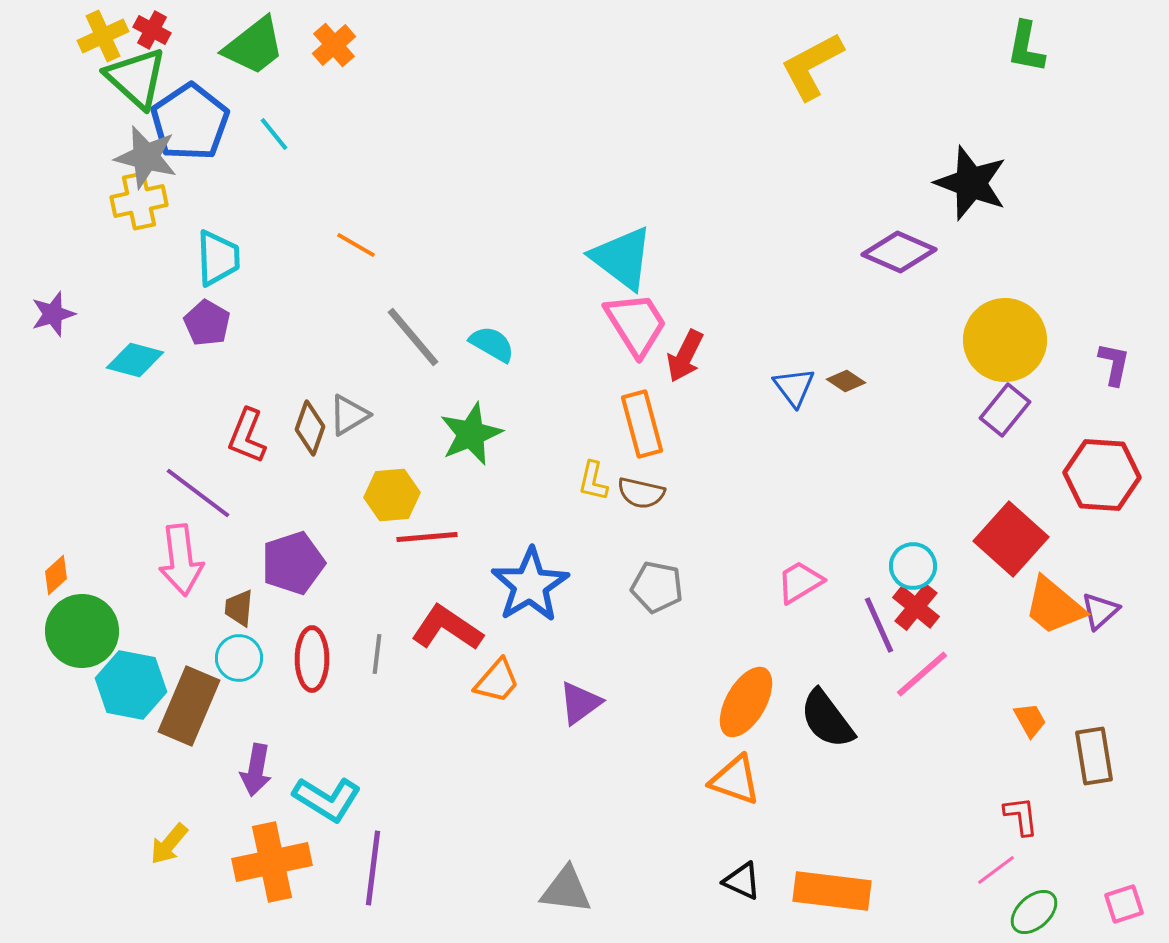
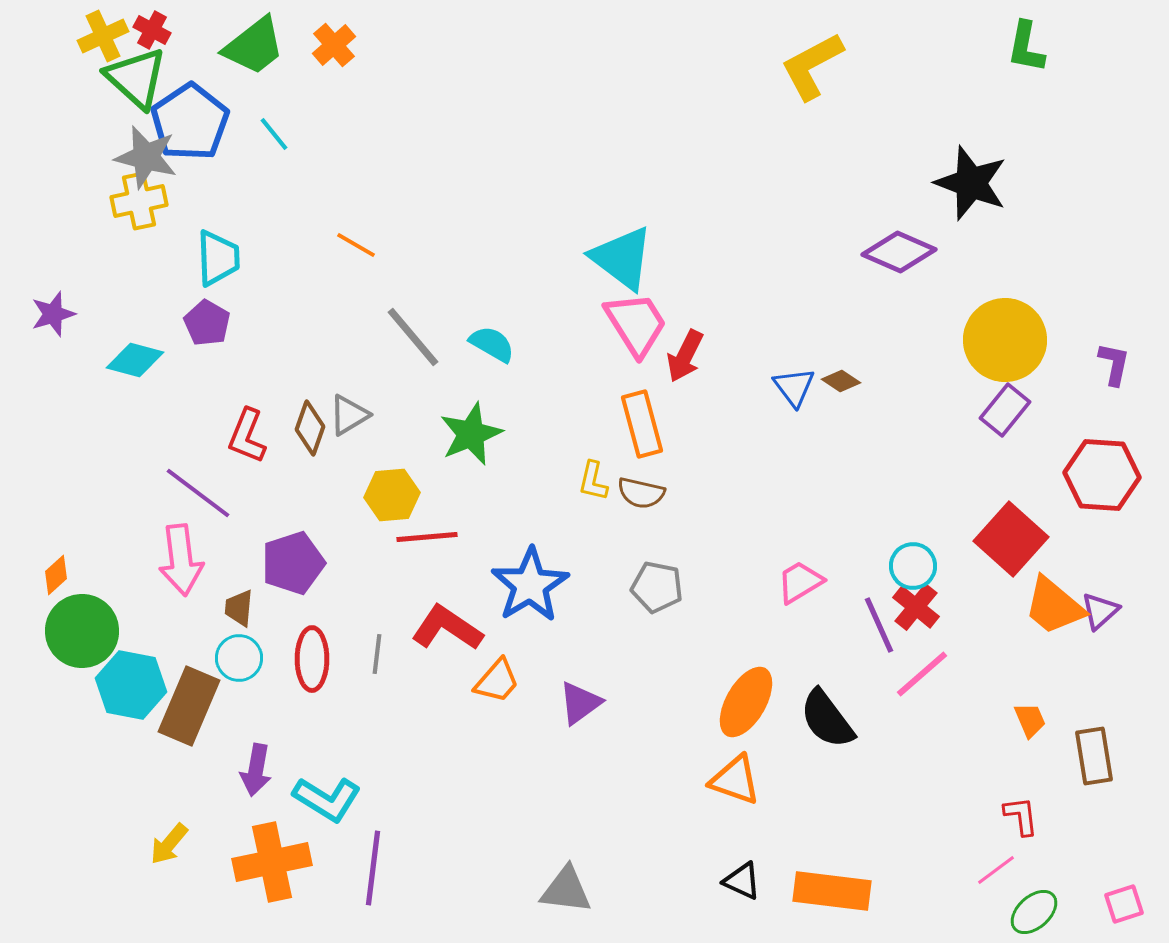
brown diamond at (846, 381): moved 5 px left
orange trapezoid at (1030, 720): rotated 6 degrees clockwise
